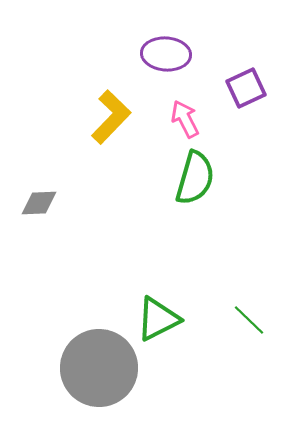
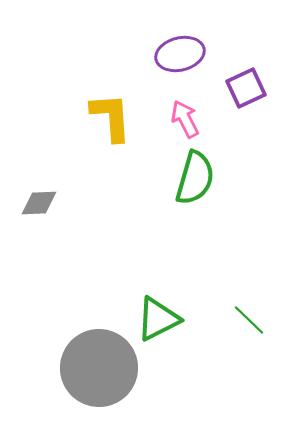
purple ellipse: moved 14 px right; rotated 18 degrees counterclockwise
yellow L-shape: rotated 48 degrees counterclockwise
